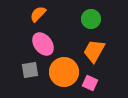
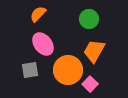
green circle: moved 2 px left
orange circle: moved 4 px right, 2 px up
pink square: moved 1 px down; rotated 21 degrees clockwise
